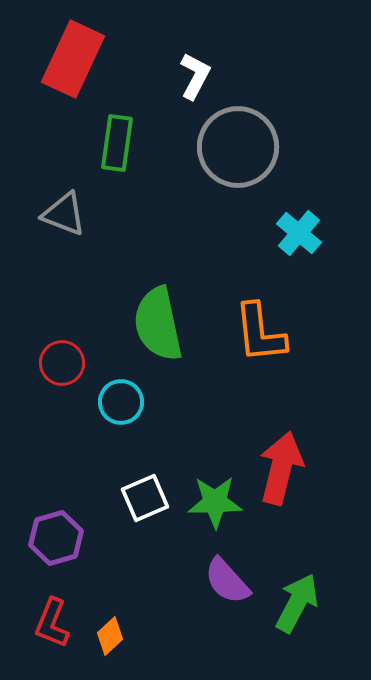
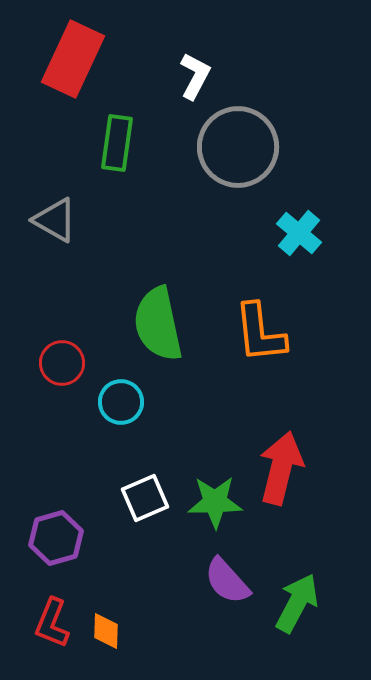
gray triangle: moved 9 px left, 6 px down; rotated 9 degrees clockwise
orange diamond: moved 4 px left, 5 px up; rotated 45 degrees counterclockwise
